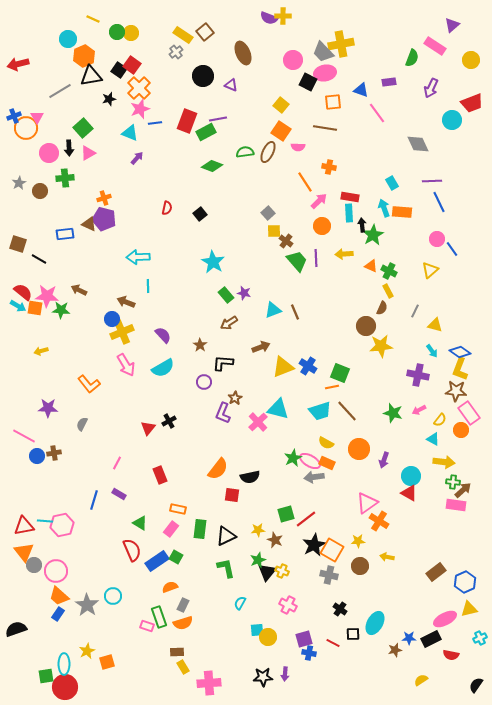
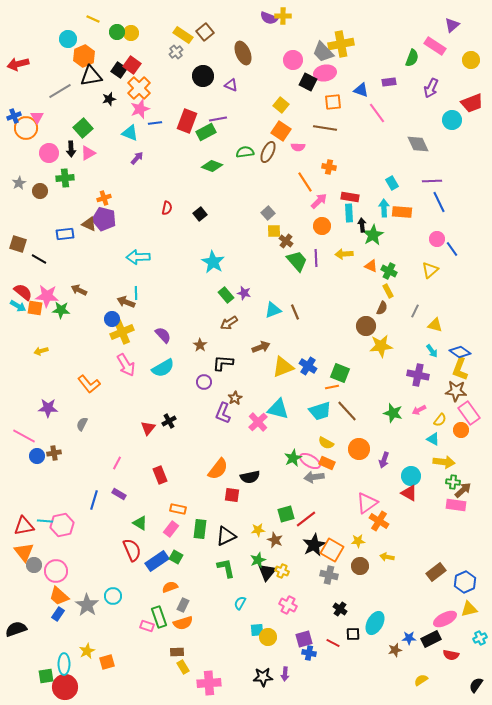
black arrow at (69, 148): moved 2 px right, 1 px down
cyan arrow at (384, 208): rotated 18 degrees clockwise
cyan line at (148, 286): moved 12 px left, 7 px down
